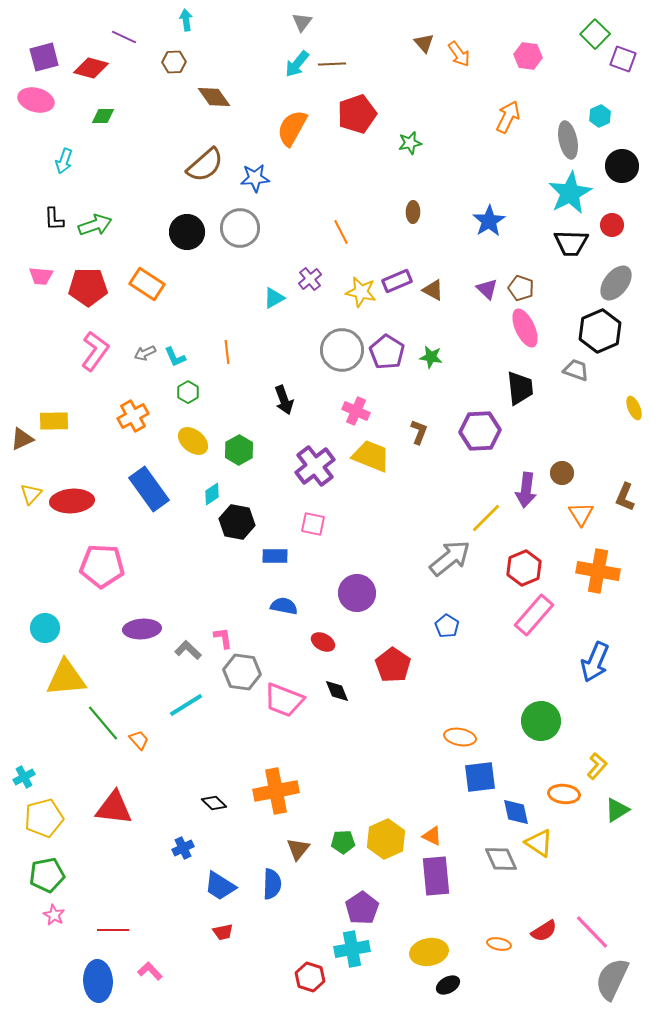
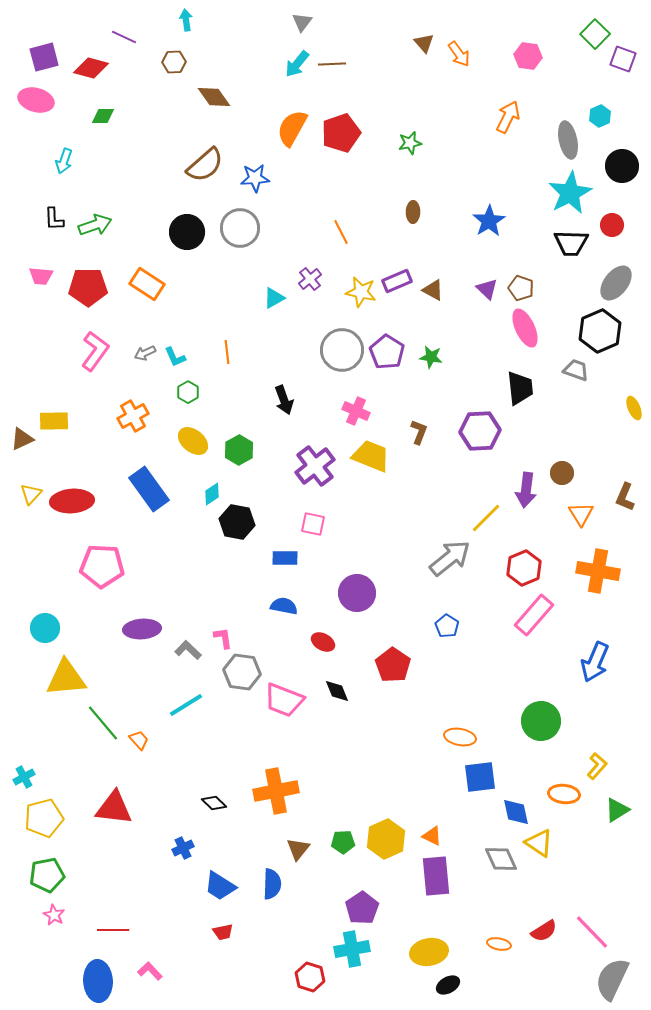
red pentagon at (357, 114): moved 16 px left, 19 px down
blue rectangle at (275, 556): moved 10 px right, 2 px down
